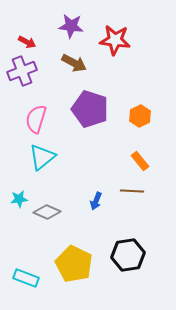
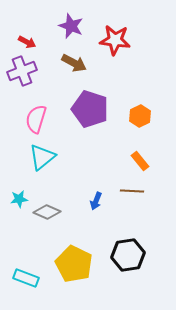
purple star: rotated 15 degrees clockwise
